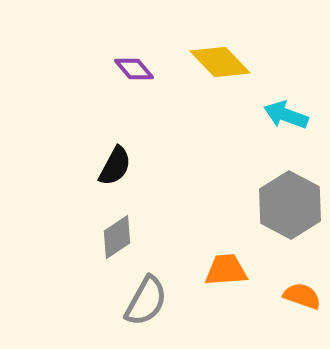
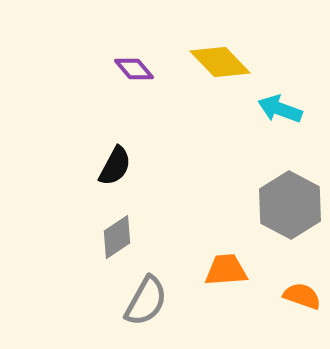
cyan arrow: moved 6 px left, 6 px up
